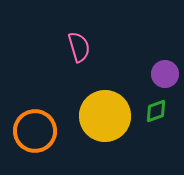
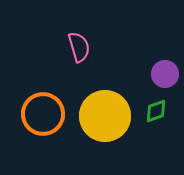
orange circle: moved 8 px right, 17 px up
